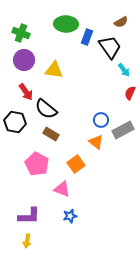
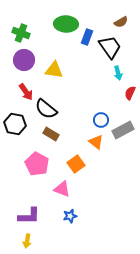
cyan arrow: moved 6 px left, 3 px down; rotated 24 degrees clockwise
black hexagon: moved 2 px down
